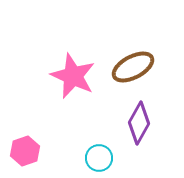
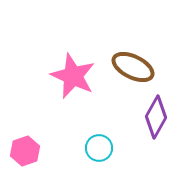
brown ellipse: rotated 54 degrees clockwise
purple diamond: moved 17 px right, 6 px up
cyan circle: moved 10 px up
